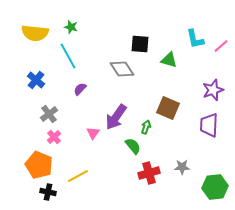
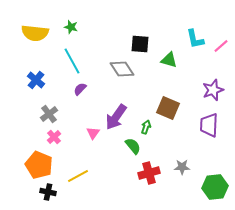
cyan line: moved 4 px right, 5 px down
